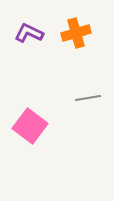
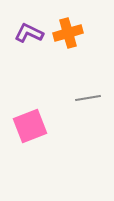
orange cross: moved 8 px left
pink square: rotated 32 degrees clockwise
